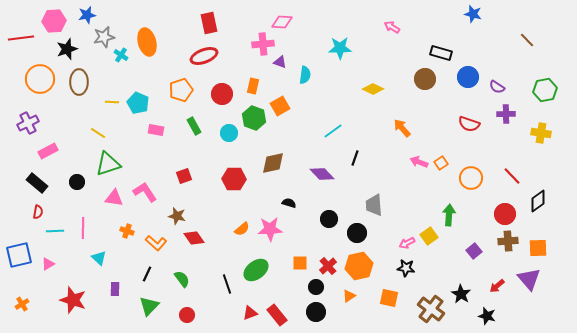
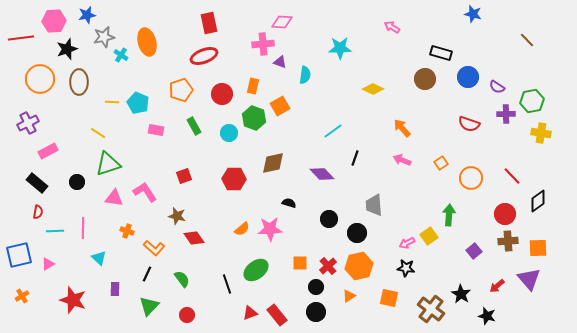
green hexagon at (545, 90): moved 13 px left, 11 px down
pink arrow at (419, 162): moved 17 px left, 2 px up
orange L-shape at (156, 243): moved 2 px left, 5 px down
orange cross at (22, 304): moved 8 px up
